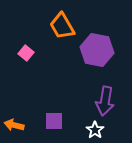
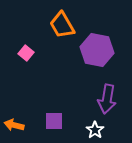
orange trapezoid: moved 1 px up
purple arrow: moved 2 px right, 2 px up
